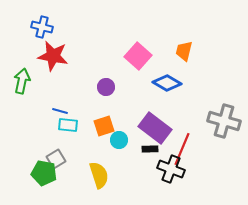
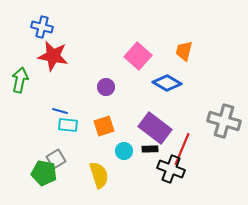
green arrow: moved 2 px left, 1 px up
cyan circle: moved 5 px right, 11 px down
